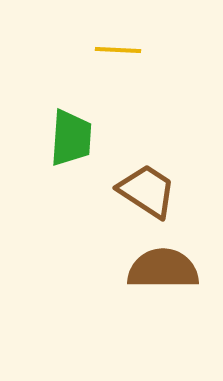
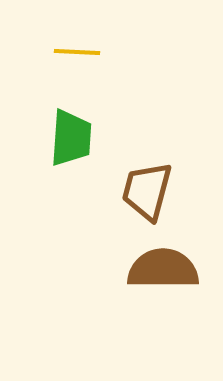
yellow line: moved 41 px left, 2 px down
brown trapezoid: rotated 108 degrees counterclockwise
